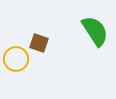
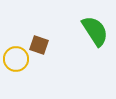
brown square: moved 2 px down
